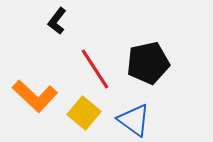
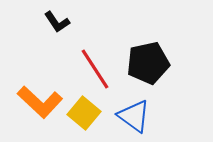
black L-shape: moved 1 px down; rotated 72 degrees counterclockwise
orange L-shape: moved 5 px right, 6 px down
blue triangle: moved 4 px up
